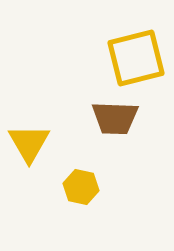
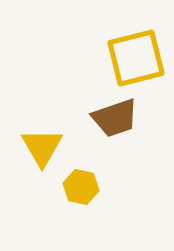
brown trapezoid: rotated 21 degrees counterclockwise
yellow triangle: moved 13 px right, 4 px down
